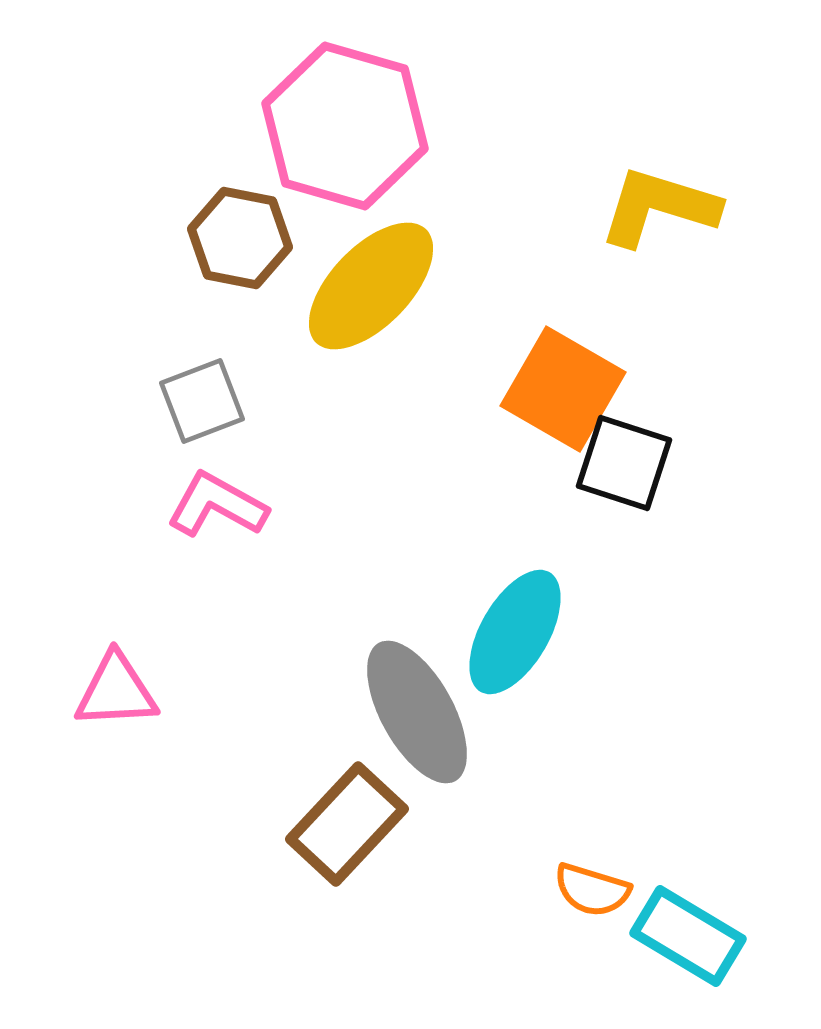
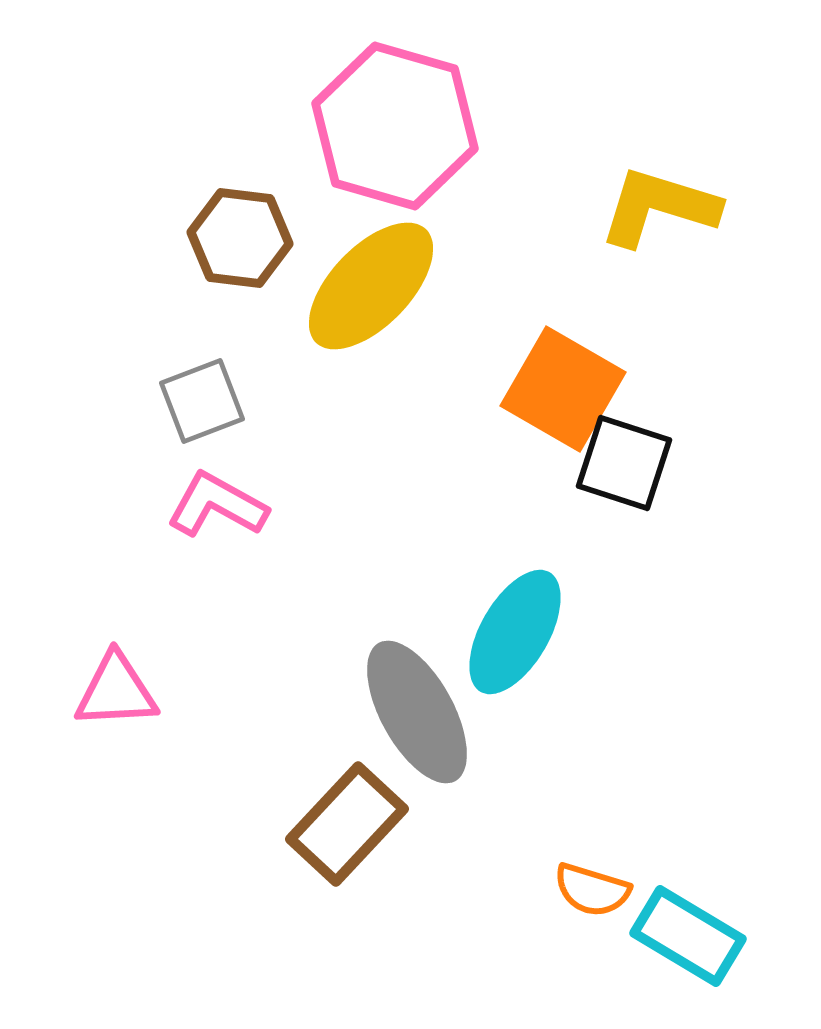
pink hexagon: moved 50 px right
brown hexagon: rotated 4 degrees counterclockwise
